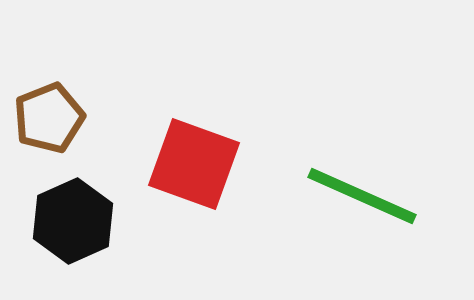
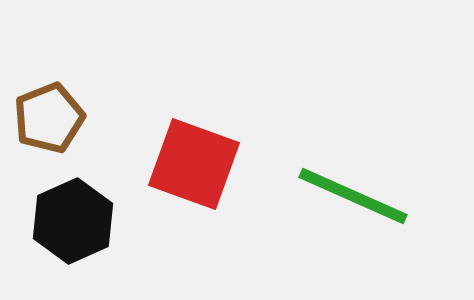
green line: moved 9 px left
